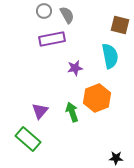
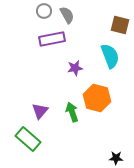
cyan semicircle: rotated 10 degrees counterclockwise
orange hexagon: rotated 24 degrees counterclockwise
